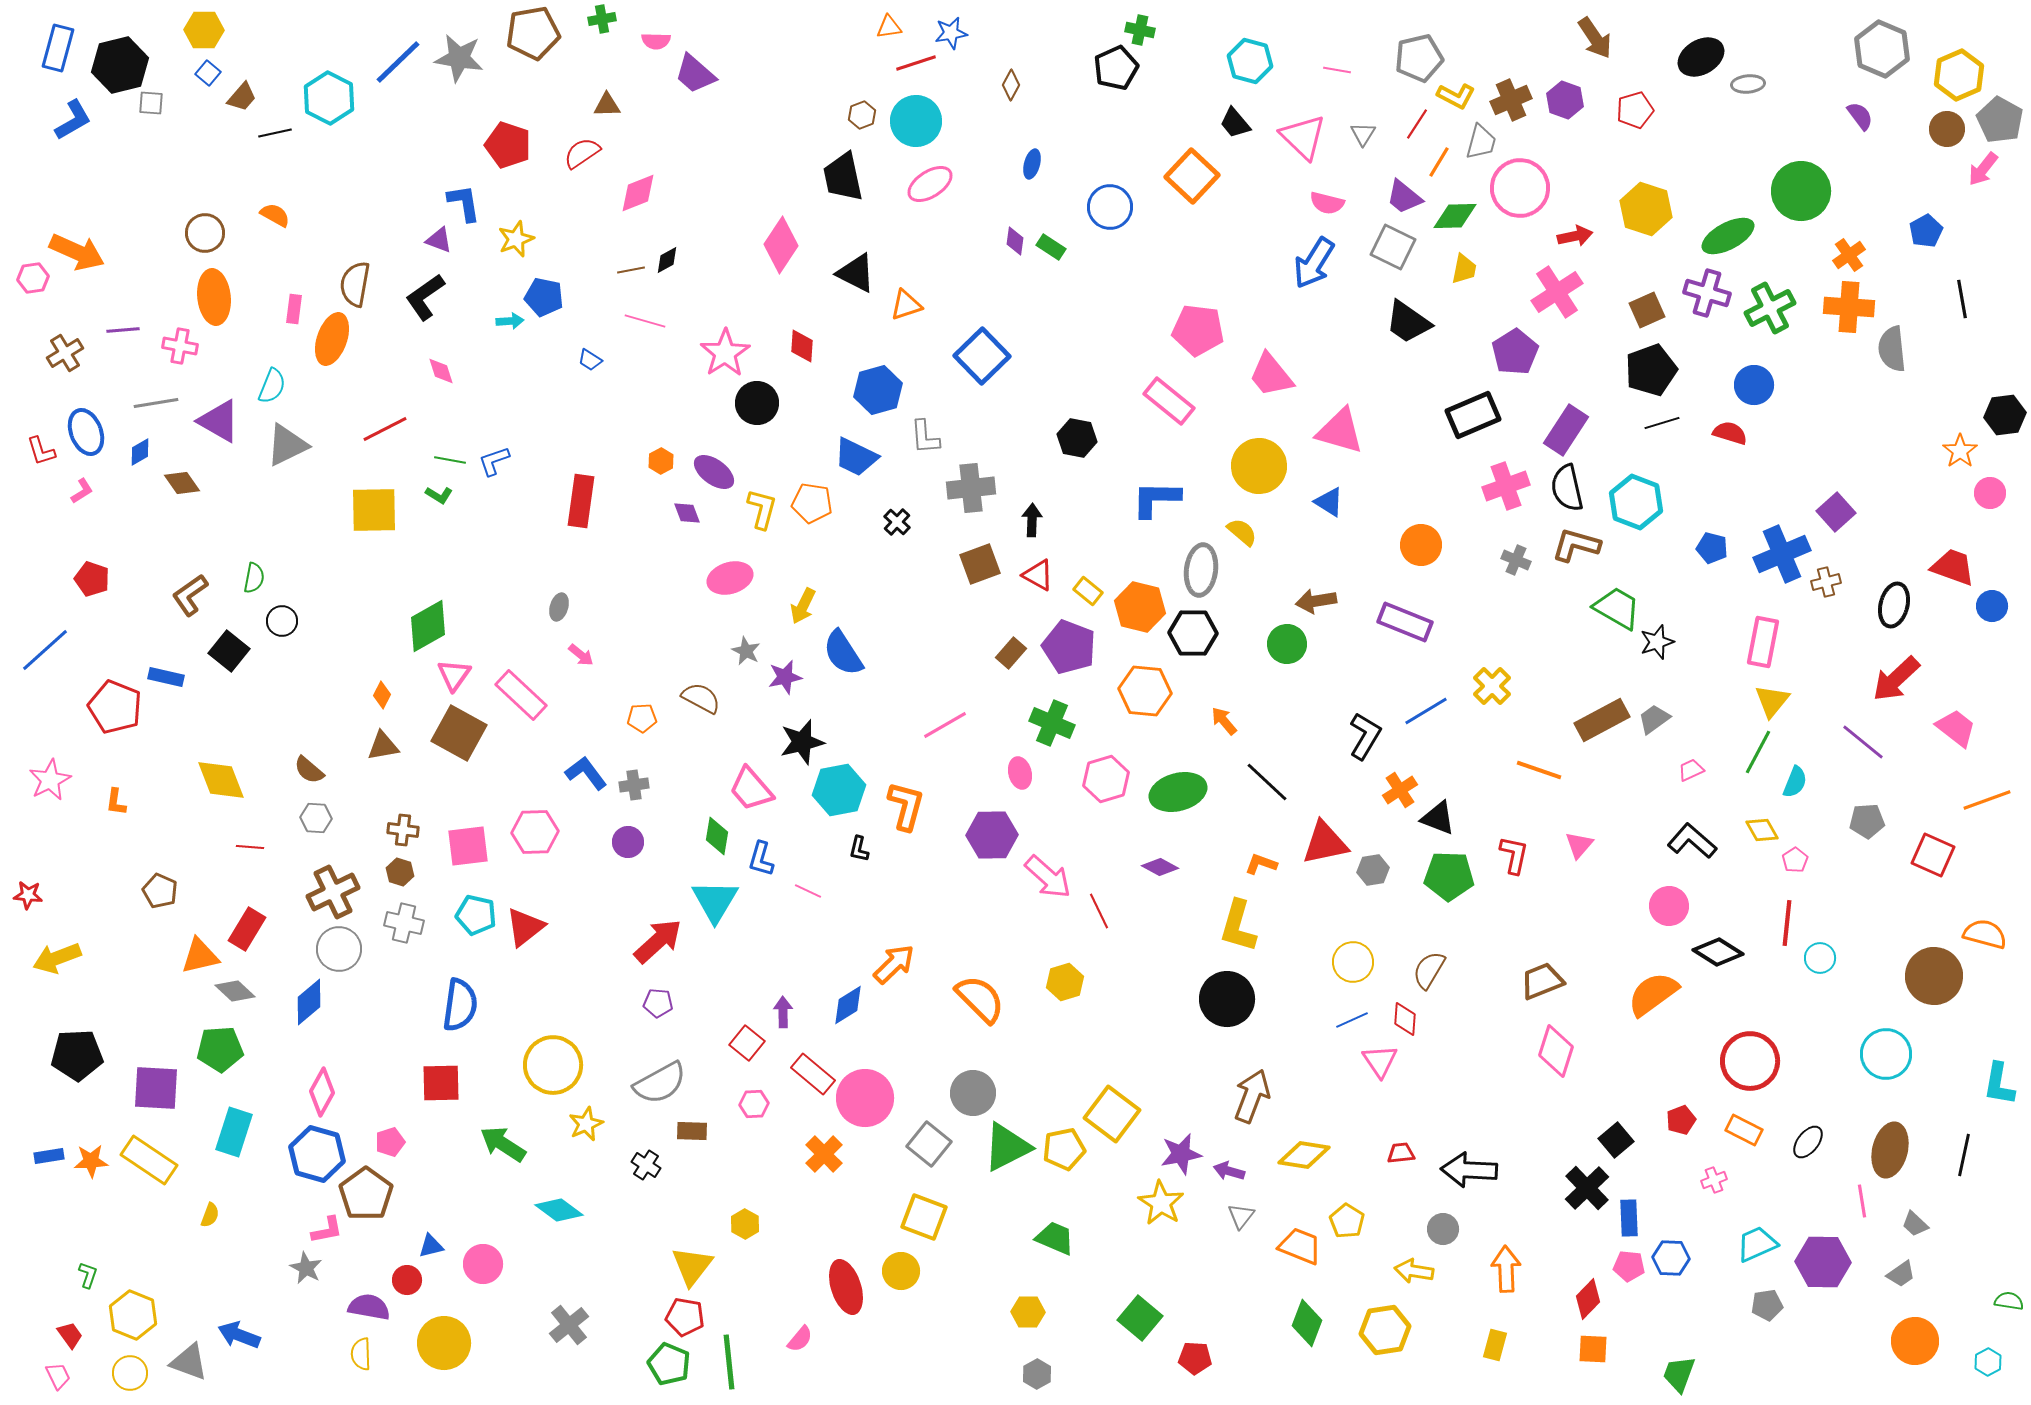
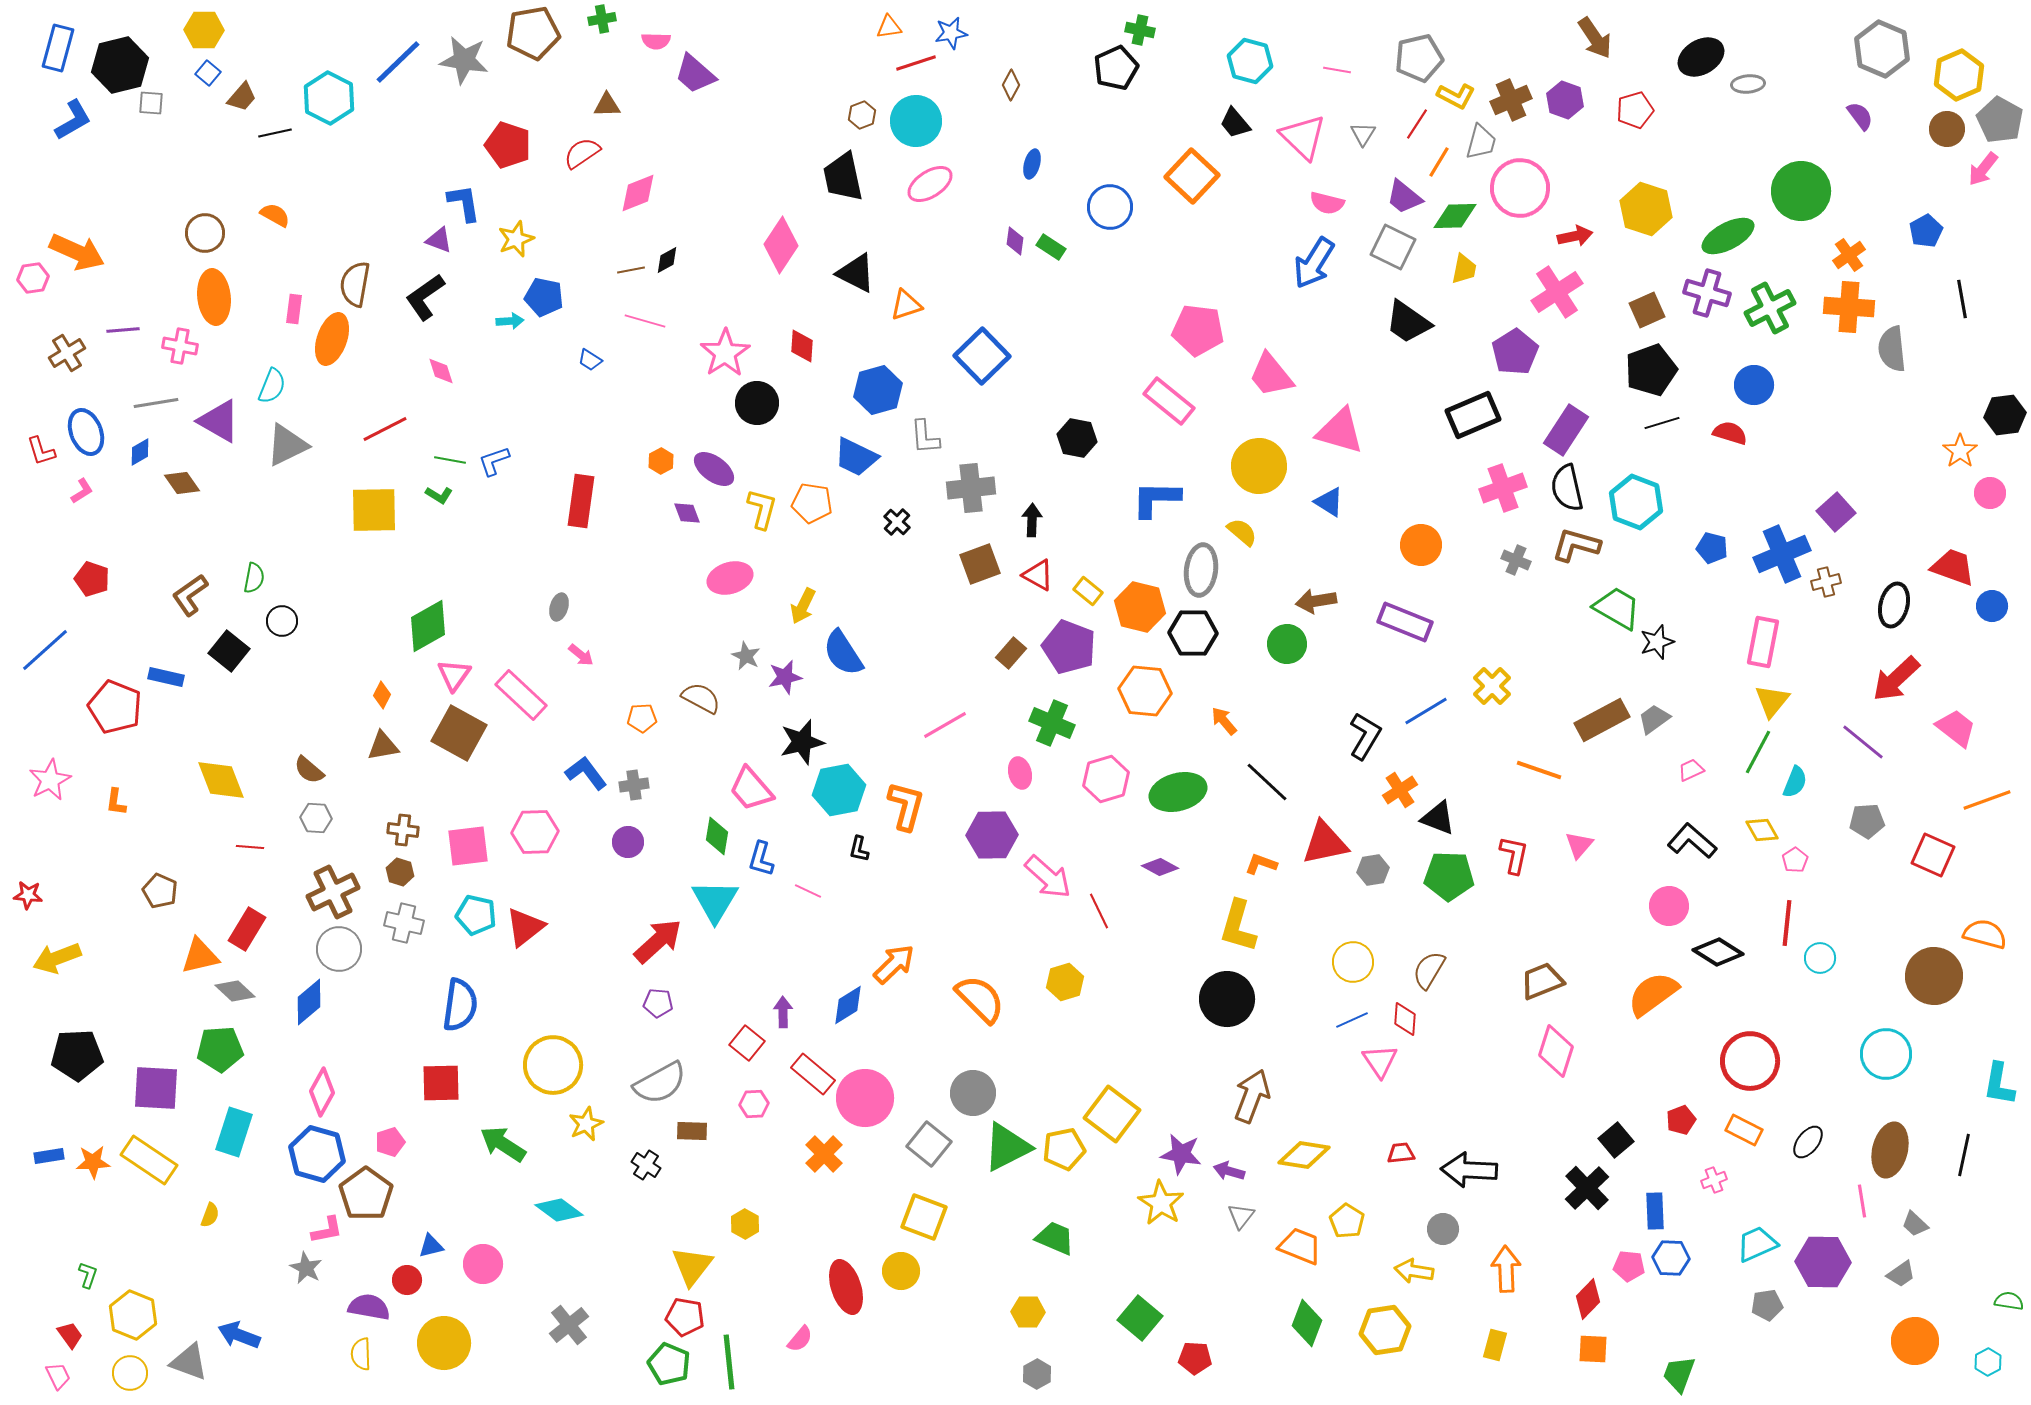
gray star at (459, 58): moved 5 px right, 2 px down
brown cross at (65, 353): moved 2 px right
purple ellipse at (714, 472): moved 3 px up
pink cross at (1506, 486): moved 3 px left, 2 px down
gray star at (746, 651): moved 5 px down
purple star at (1181, 1154): rotated 21 degrees clockwise
orange star at (91, 1161): moved 2 px right, 1 px down
blue rectangle at (1629, 1218): moved 26 px right, 7 px up
